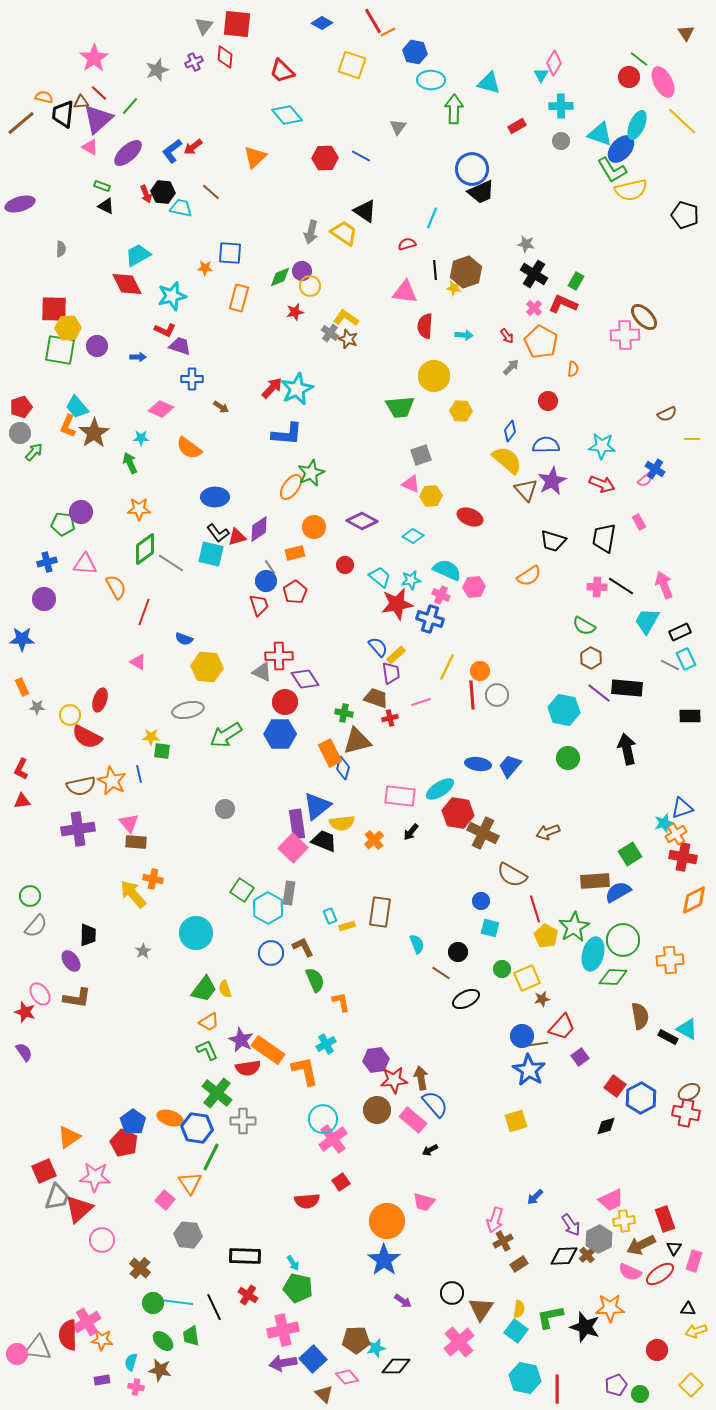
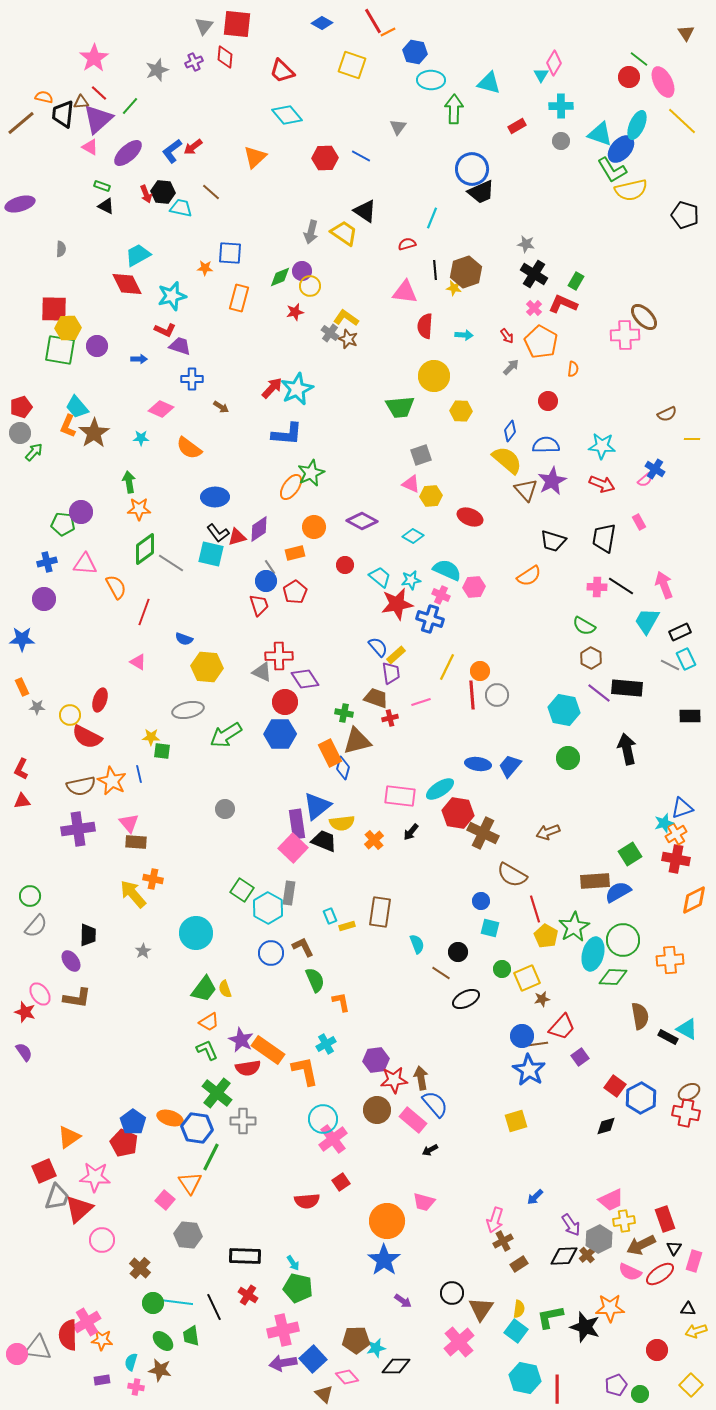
blue arrow at (138, 357): moved 1 px right, 2 px down
green arrow at (130, 463): moved 1 px left, 19 px down; rotated 15 degrees clockwise
red cross at (683, 857): moved 7 px left, 2 px down
